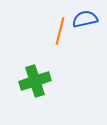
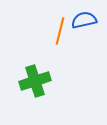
blue semicircle: moved 1 px left, 1 px down
